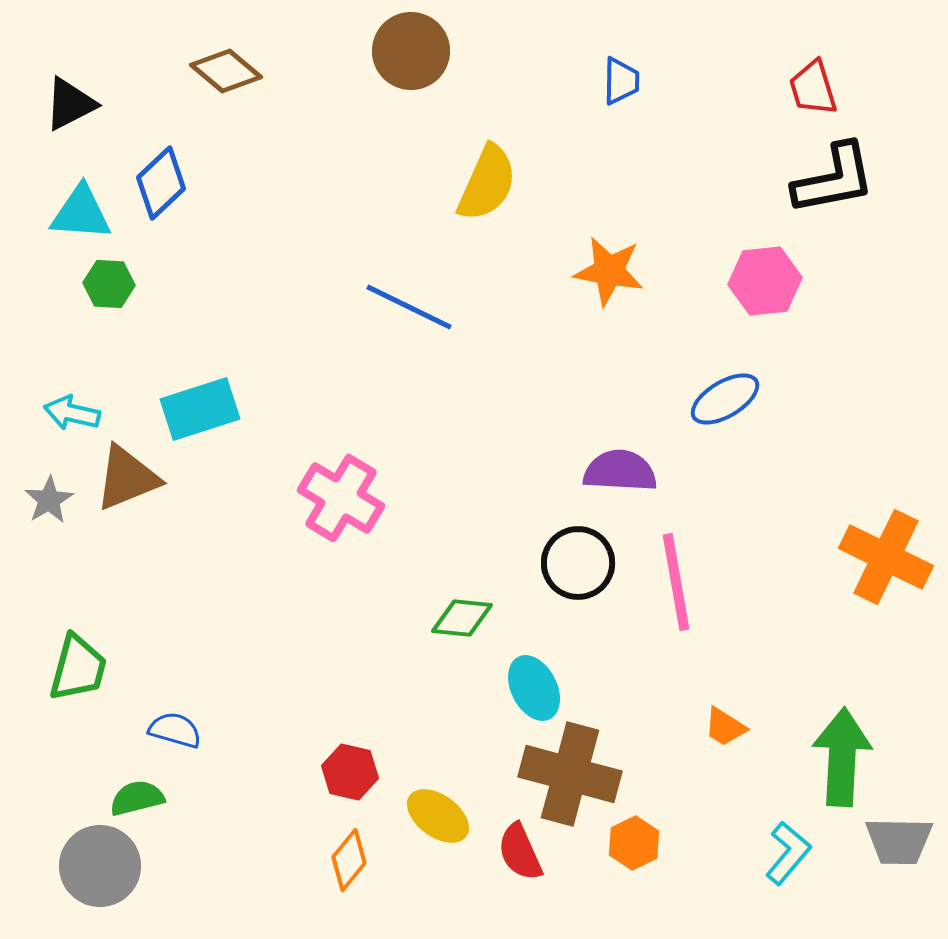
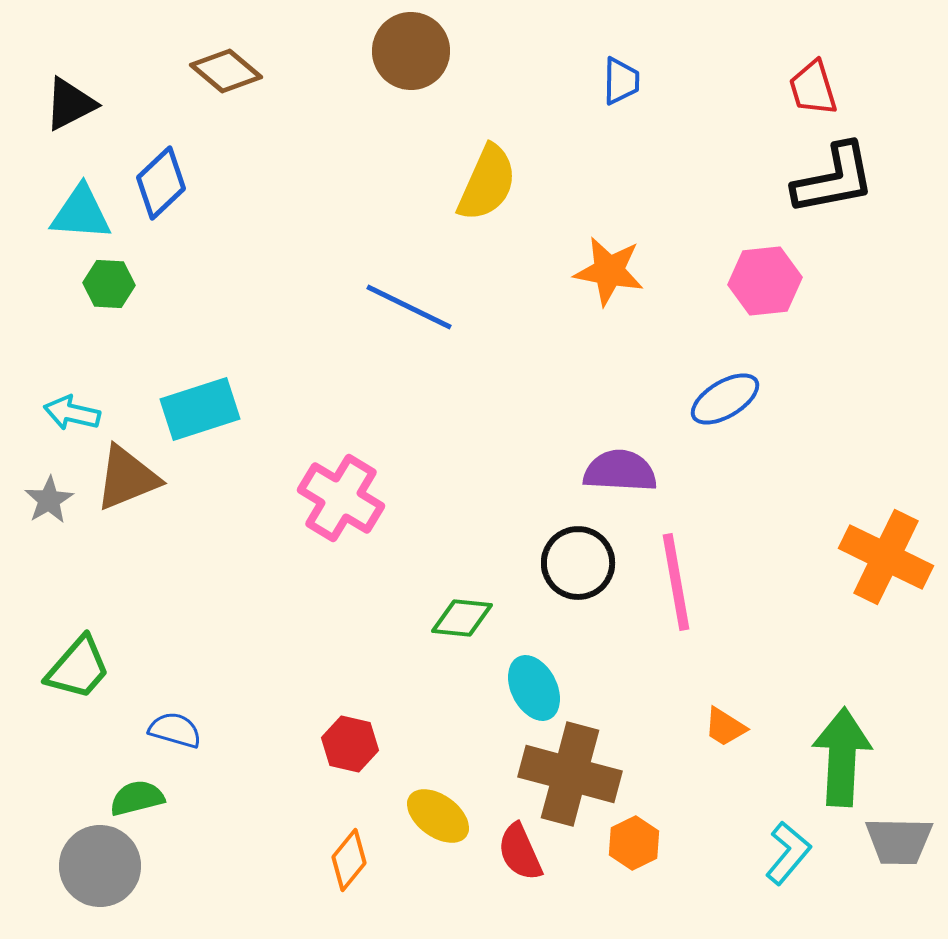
green trapezoid: rotated 26 degrees clockwise
red hexagon: moved 28 px up
